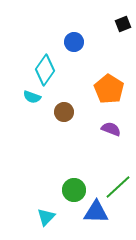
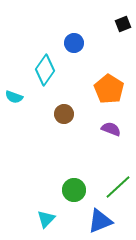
blue circle: moved 1 px down
cyan semicircle: moved 18 px left
brown circle: moved 2 px down
blue triangle: moved 4 px right, 9 px down; rotated 24 degrees counterclockwise
cyan triangle: moved 2 px down
